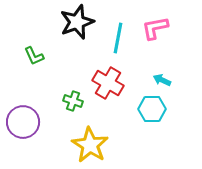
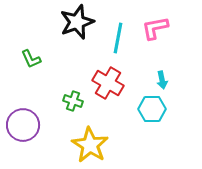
green L-shape: moved 3 px left, 3 px down
cyan arrow: rotated 126 degrees counterclockwise
purple circle: moved 3 px down
